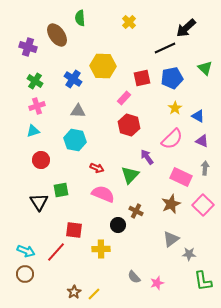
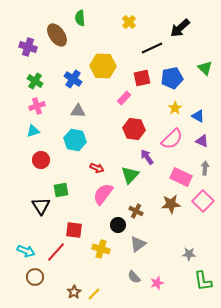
black arrow at (186, 28): moved 6 px left
black line at (165, 48): moved 13 px left
red hexagon at (129, 125): moved 5 px right, 4 px down; rotated 10 degrees counterclockwise
pink semicircle at (103, 194): rotated 75 degrees counterclockwise
black triangle at (39, 202): moved 2 px right, 4 px down
brown star at (171, 204): rotated 18 degrees clockwise
pink square at (203, 205): moved 4 px up
gray triangle at (171, 239): moved 33 px left, 5 px down
yellow cross at (101, 249): rotated 18 degrees clockwise
brown circle at (25, 274): moved 10 px right, 3 px down
